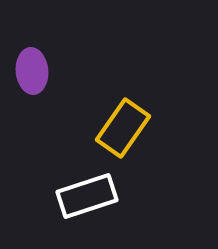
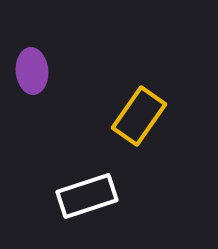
yellow rectangle: moved 16 px right, 12 px up
